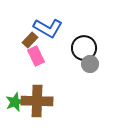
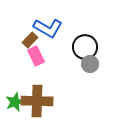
black circle: moved 1 px right, 1 px up
